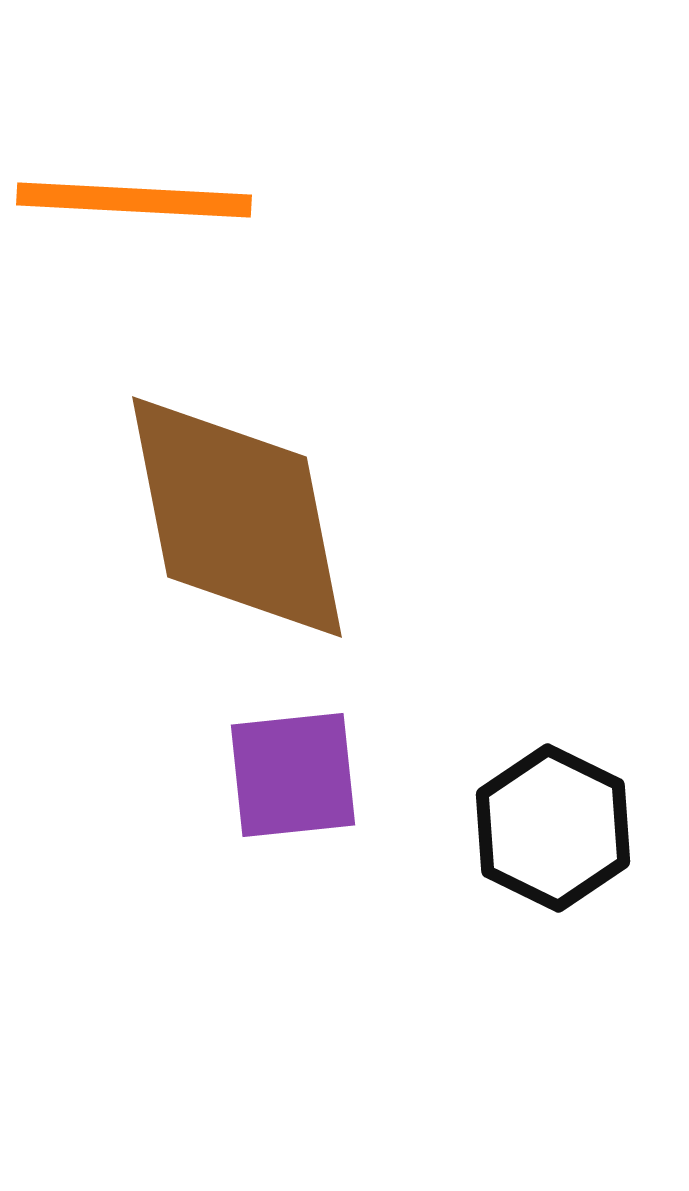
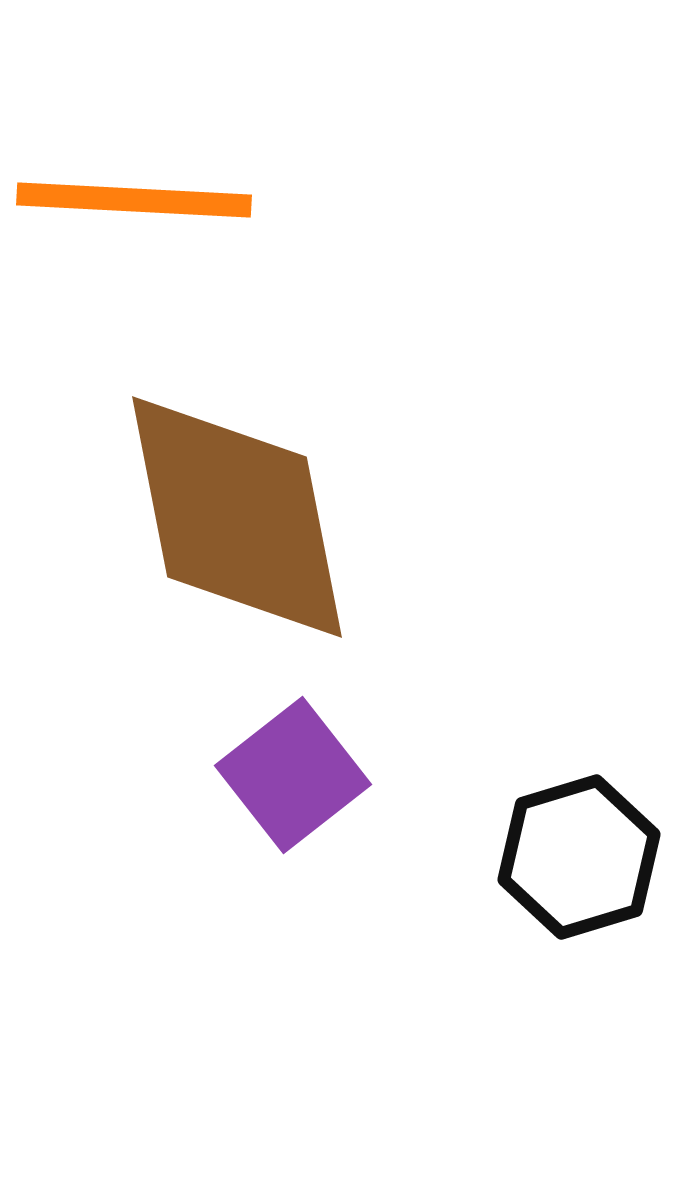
purple square: rotated 32 degrees counterclockwise
black hexagon: moved 26 px right, 29 px down; rotated 17 degrees clockwise
